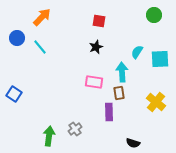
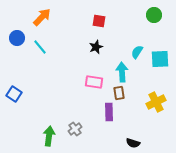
yellow cross: rotated 24 degrees clockwise
